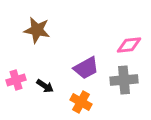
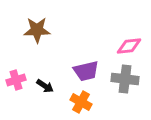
brown star: rotated 12 degrees counterclockwise
pink diamond: moved 1 px down
purple trapezoid: moved 3 px down; rotated 16 degrees clockwise
gray cross: moved 1 px right, 1 px up; rotated 12 degrees clockwise
